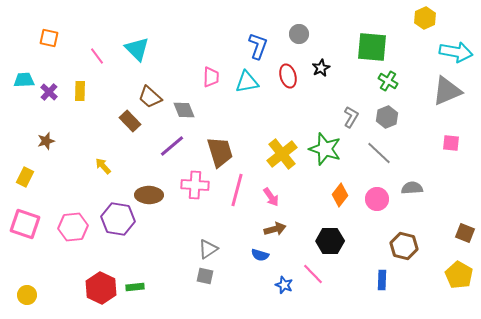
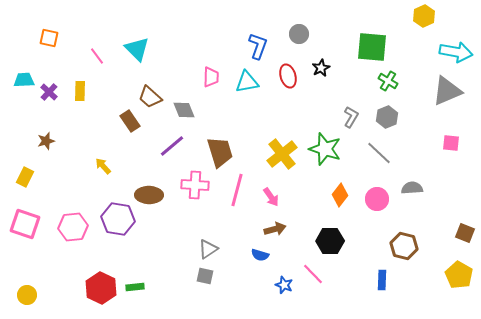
yellow hexagon at (425, 18): moved 1 px left, 2 px up
brown rectangle at (130, 121): rotated 10 degrees clockwise
